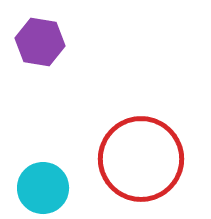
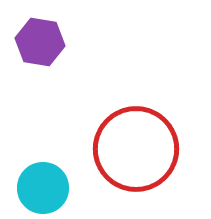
red circle: moved 5 px left, 10 px up
